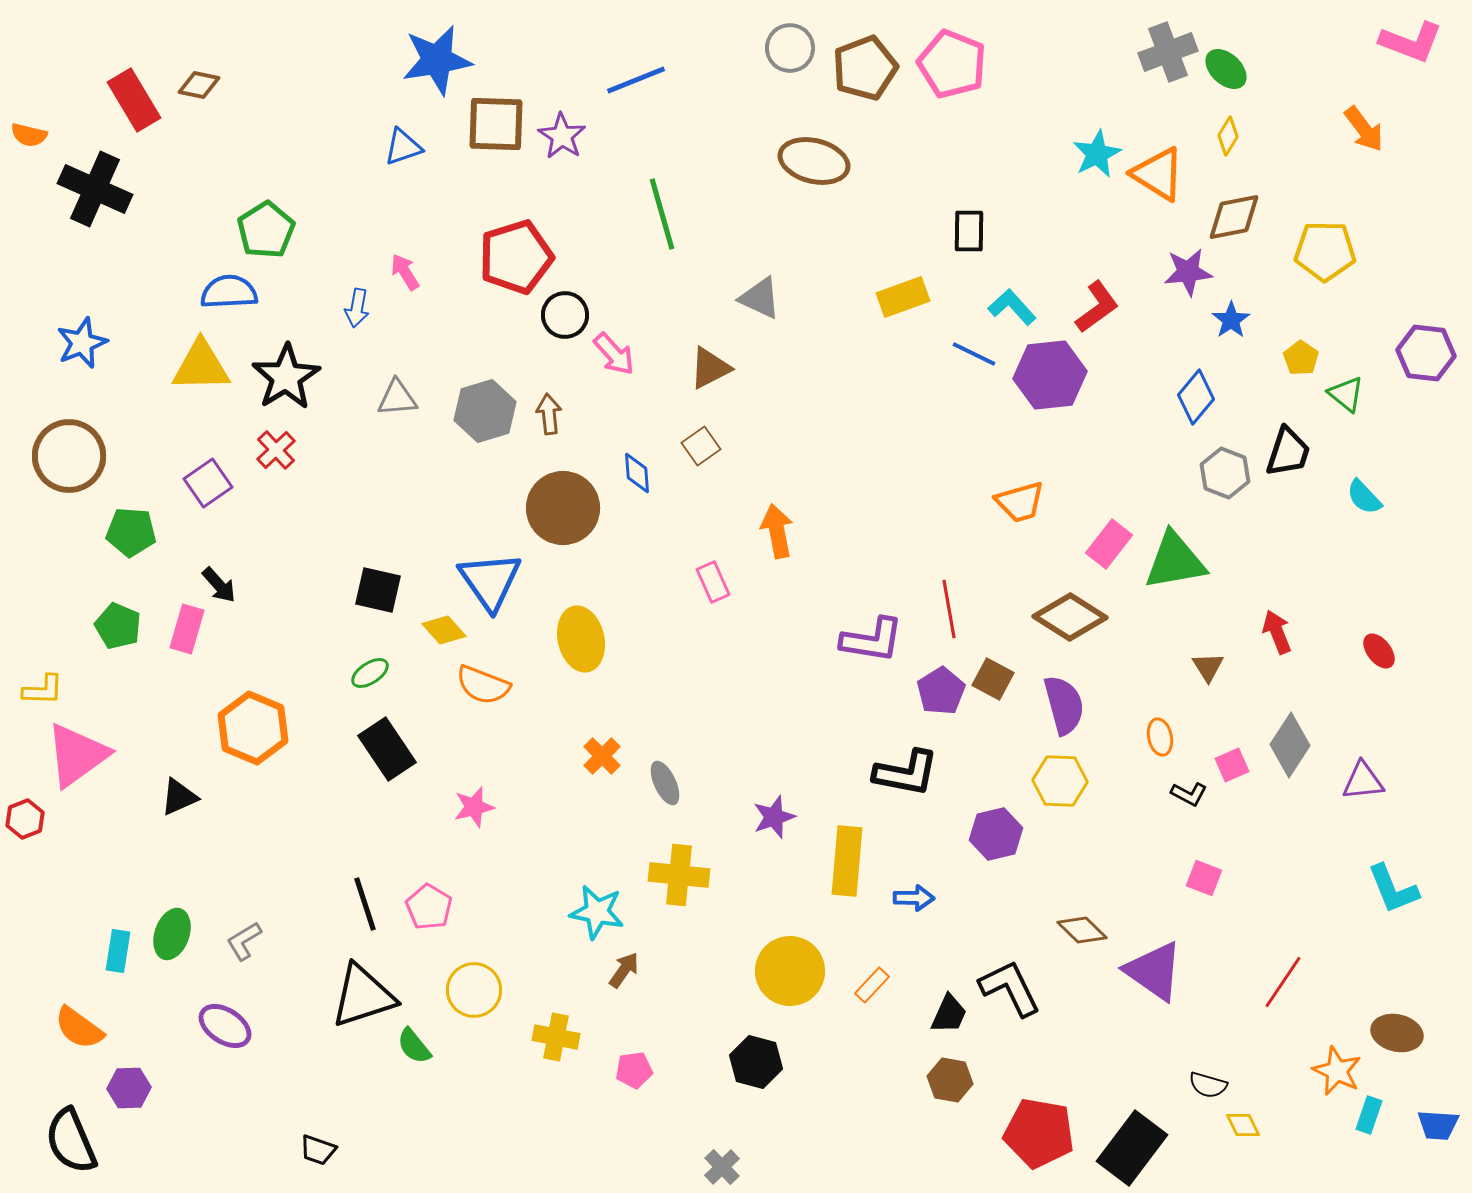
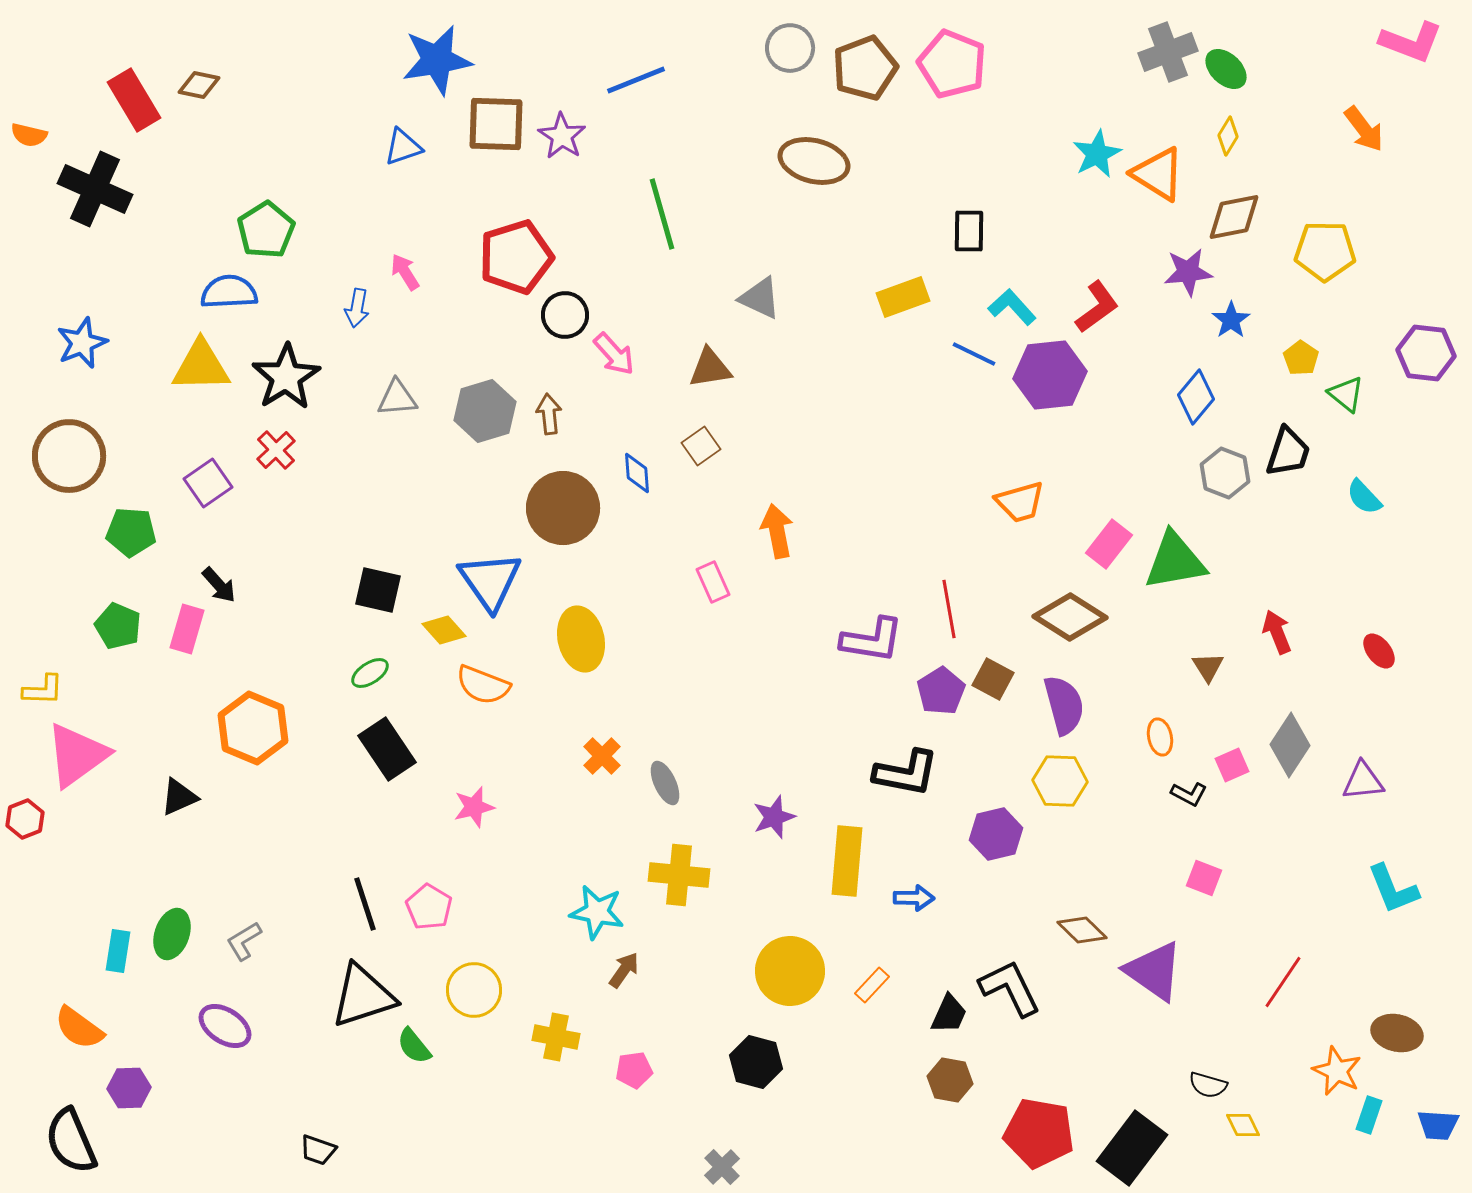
brown triangle at (710, 368): rotated 18 degrees clockwise
